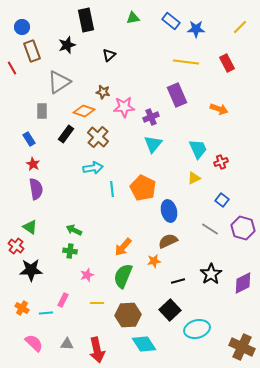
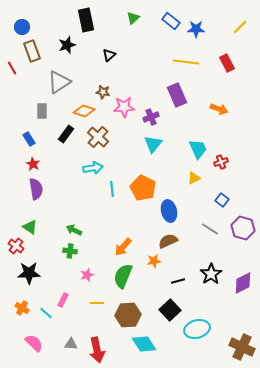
green triangle at (133, 18): rotated 32 degrees counterclockwise
black star at (31, 270): moved 2 px left, 3 px down
cyan line at (46, 313): rotated 48 degrees clockwise
gray triangle at (67, 344): moved 4 px right
